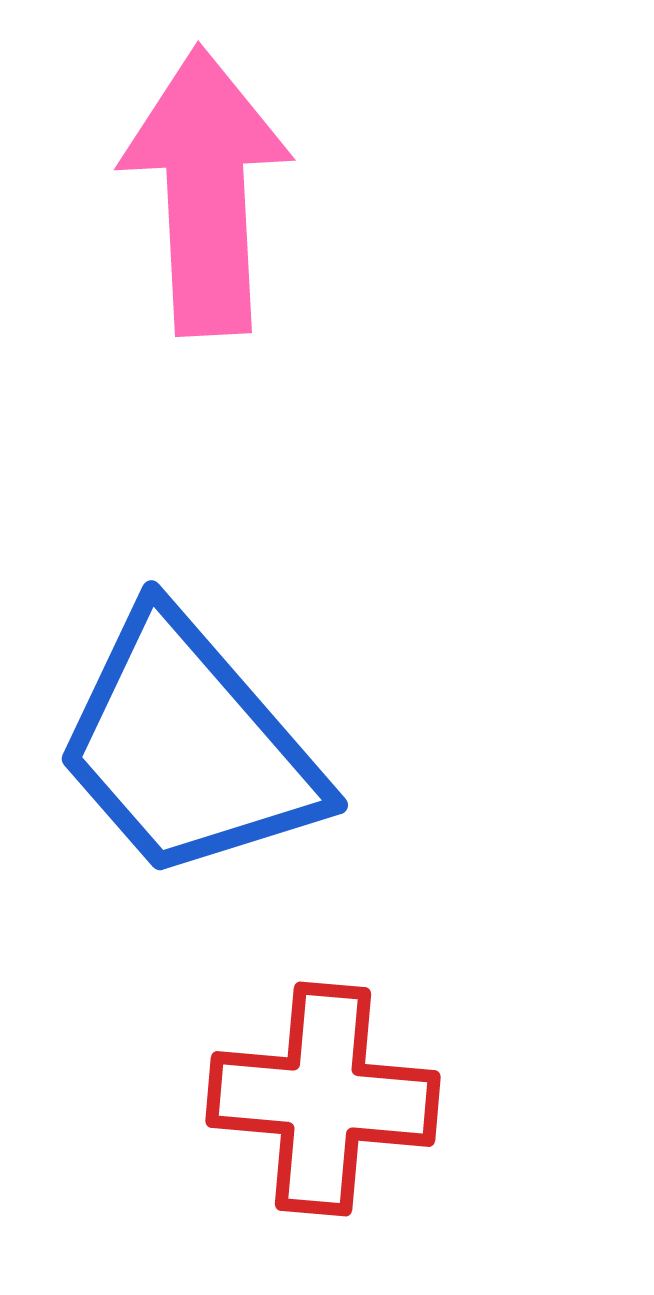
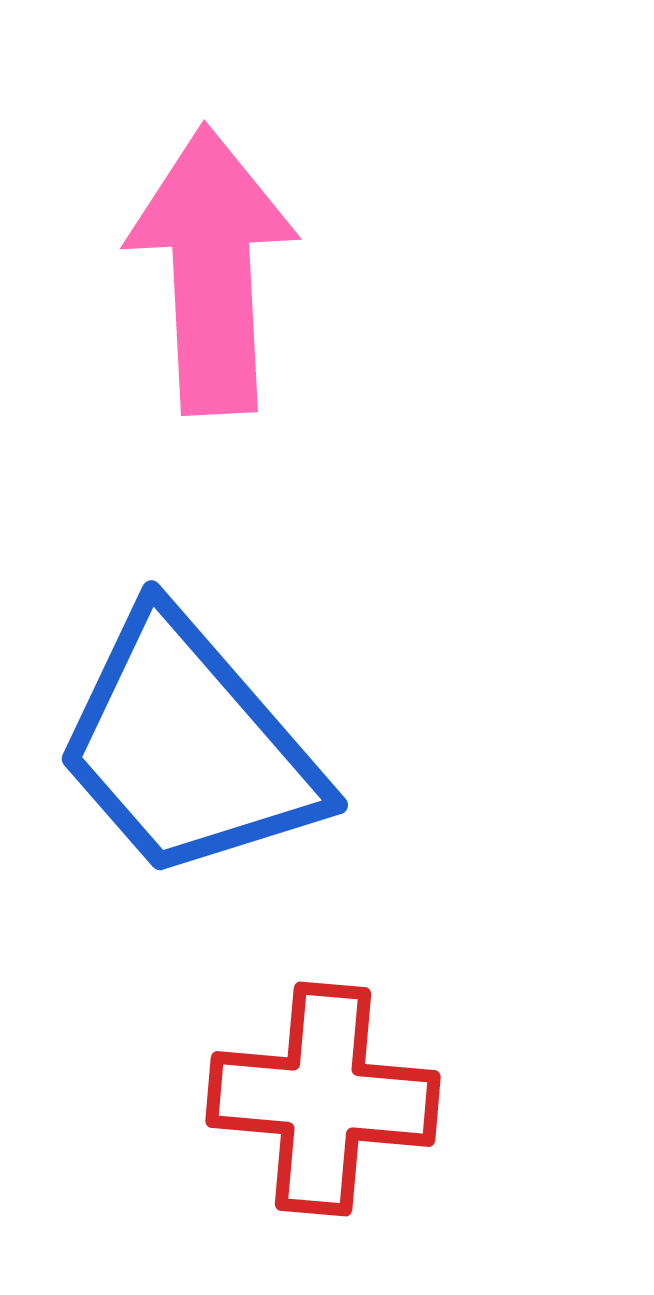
pink arrow: moved 6 px right, 79 px down
